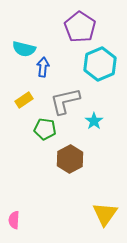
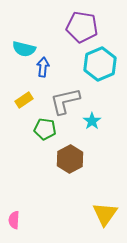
purple pentagon: moved 2 px right; rotated 24 degrees counterclockwise
cyan star: moved 2 px left
